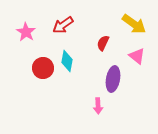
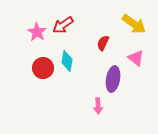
pink star: moved 11 px right
pink triangle: moved 1 px left, 2 px down
